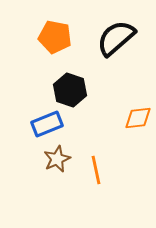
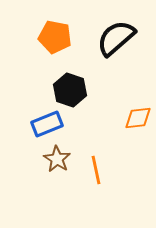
brown star: rotated 16 degrees counterclockwise
